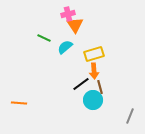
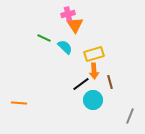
cyan semicircle: rotated 84 degrees clockwise
brown line: moved 10 px right, 5 px up
